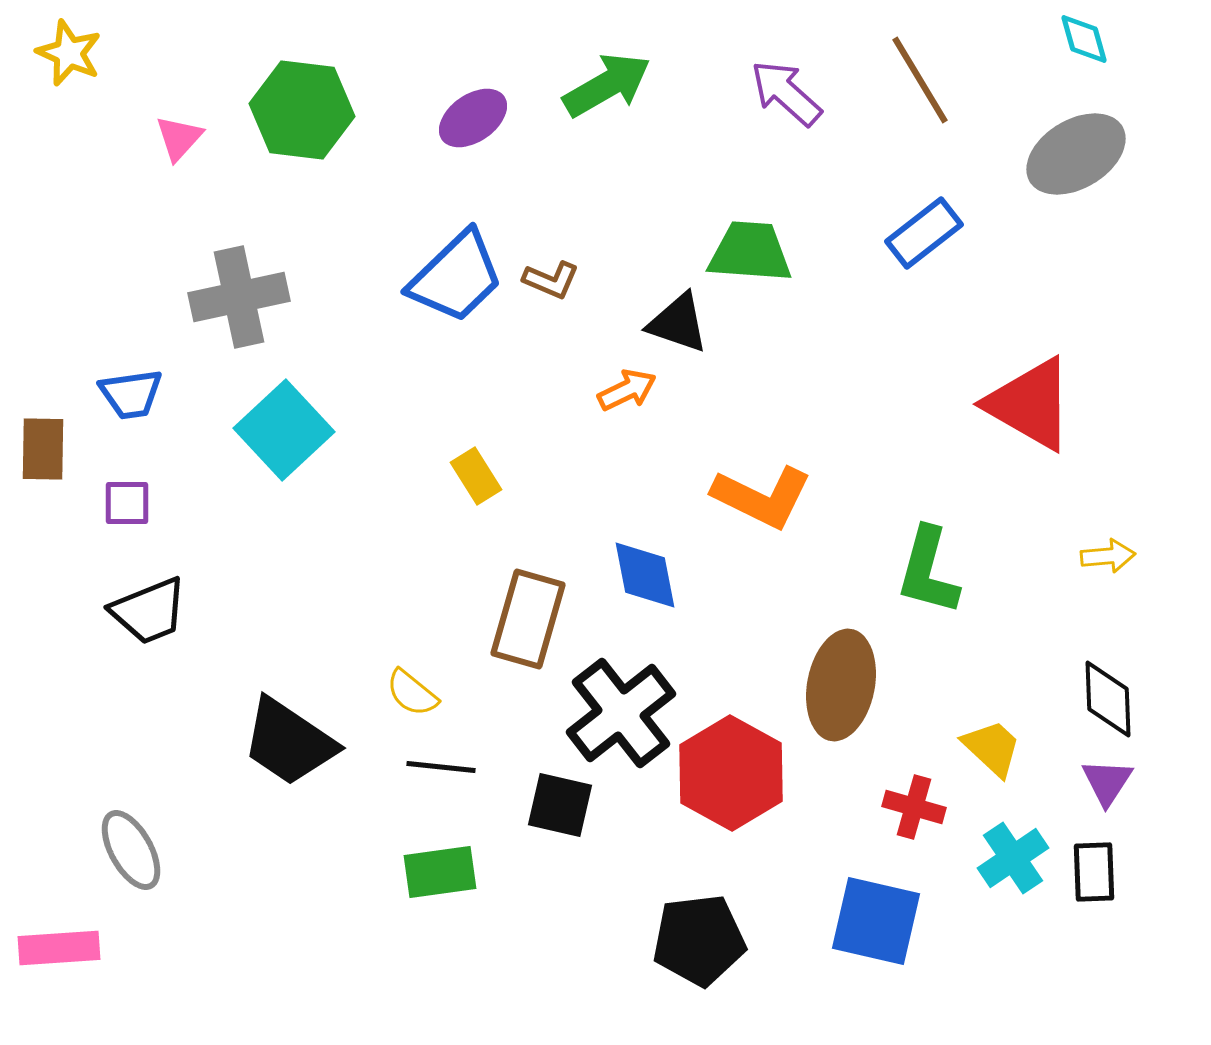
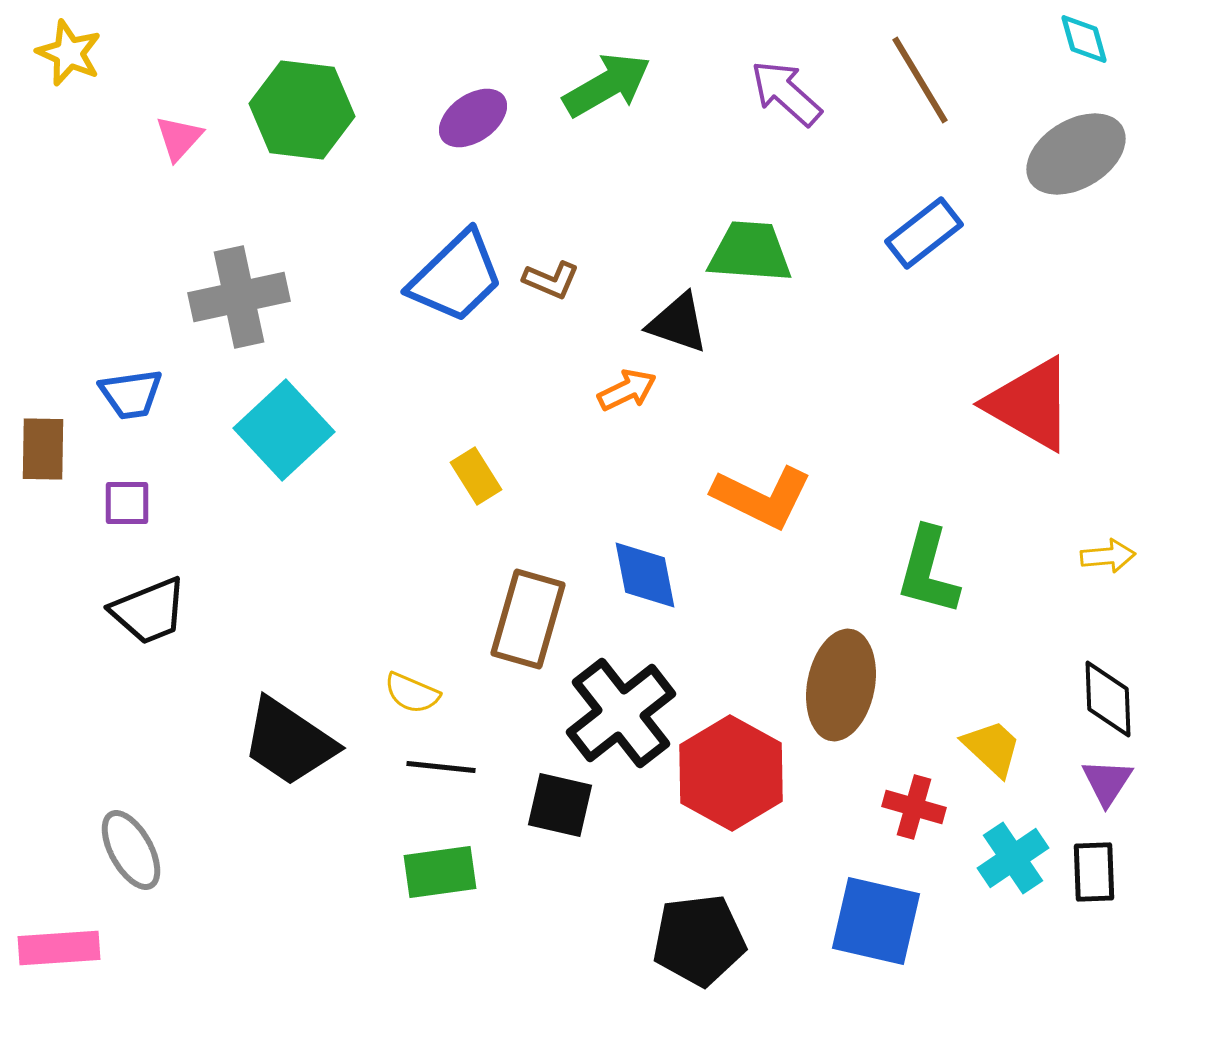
yellow semicircle at (412, 693): rotated 16 degrees counterclockwise
